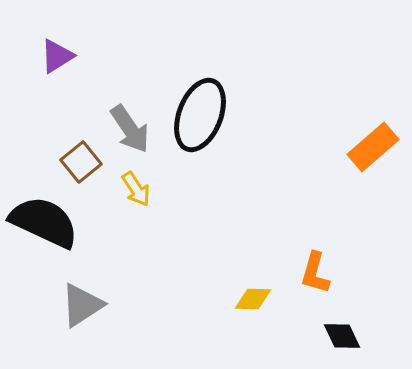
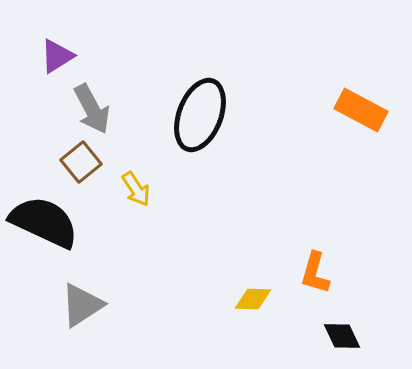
gray arrow: moved 38 px left, 20 px up; rotated 6 degrees clockwise
orange rectangle: moved 12 px left, 37 px up; rotated 69 degrees clockwise
